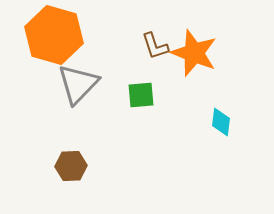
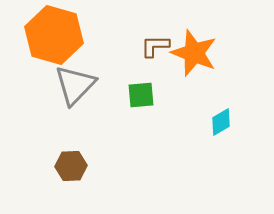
brown L-shape: rotated 108 degrees clockwise
gray triangle: moved 3 px left, 1 px down
cyan diamond: rotated 52 degrees clockwise
